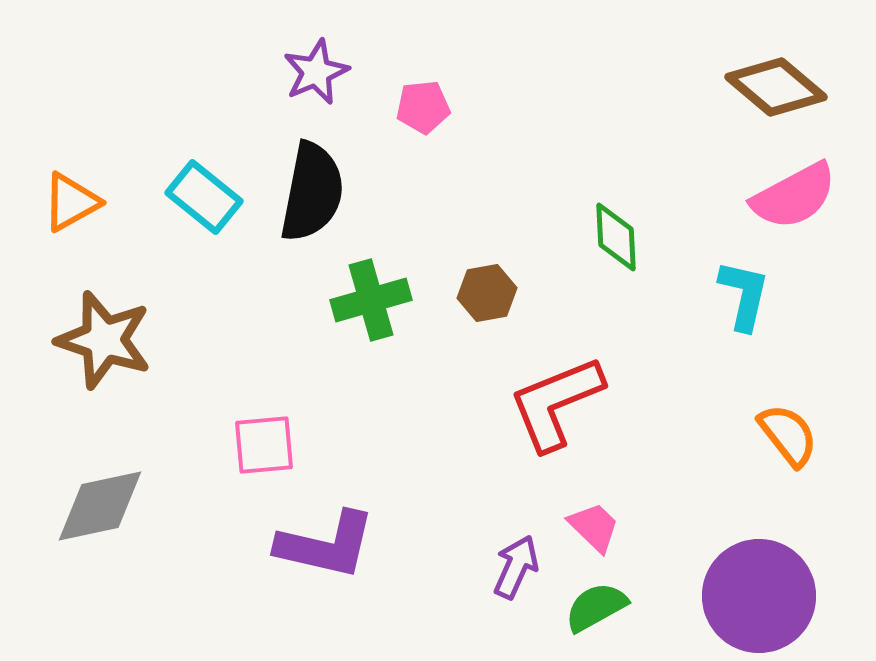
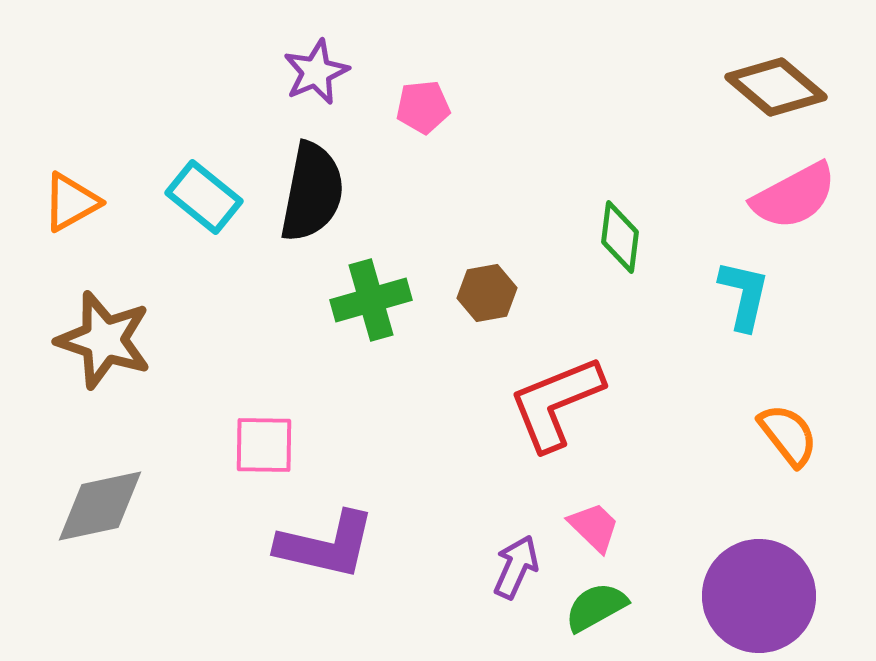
green diamond: moved 4 px right; rotated 10 degrees clockwise
pink square: rotated 6 degrees clockwise
